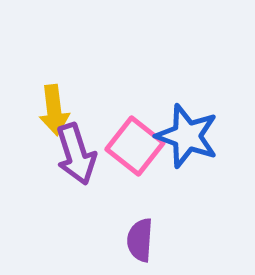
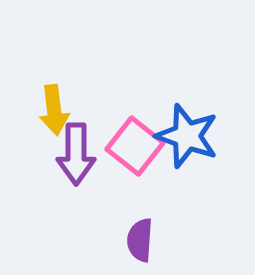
purple arrow: rotated 18 degrees clockwise
